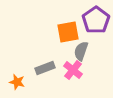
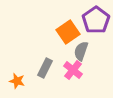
orange square: rotated 25 degrees counterclockwise
gray rectangle: rotated 42 degrees counterclockwise
orange star: moved 1 px up
